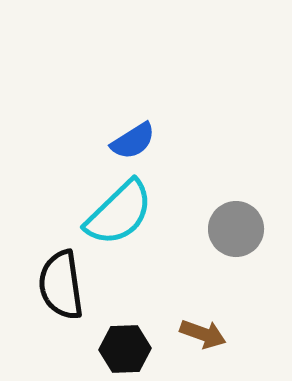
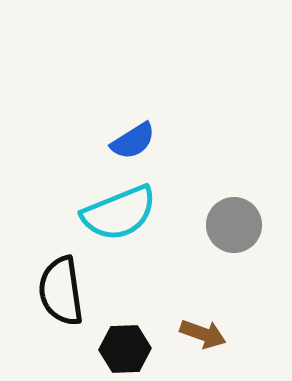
cyan semicircle: rotated 22 degrees clockwise
gray circle: moved 2 px left, 4 px up
black semicircle: moved 6 px down
